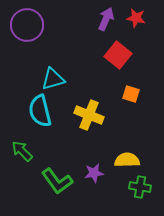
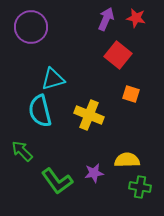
purple circle: moved 4 px right, 2 px down
